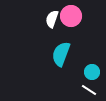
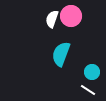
white line: moved 1 px left
